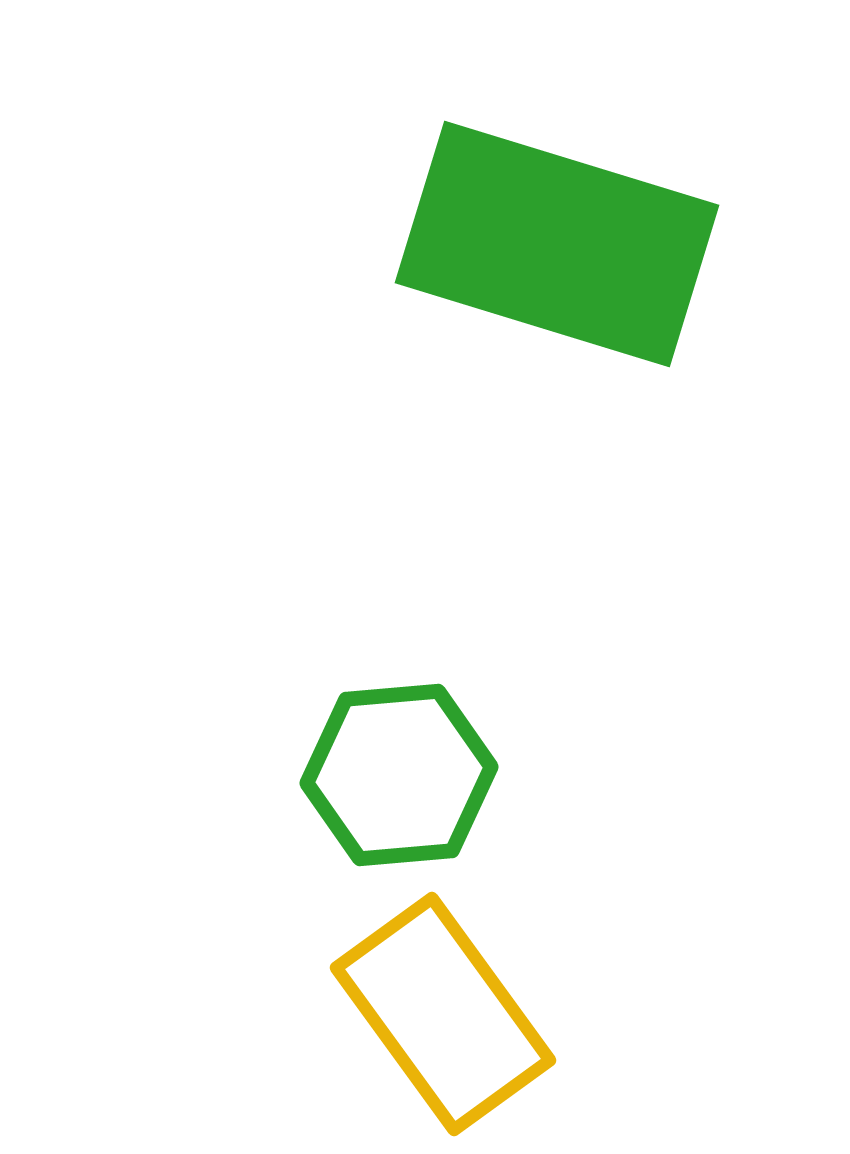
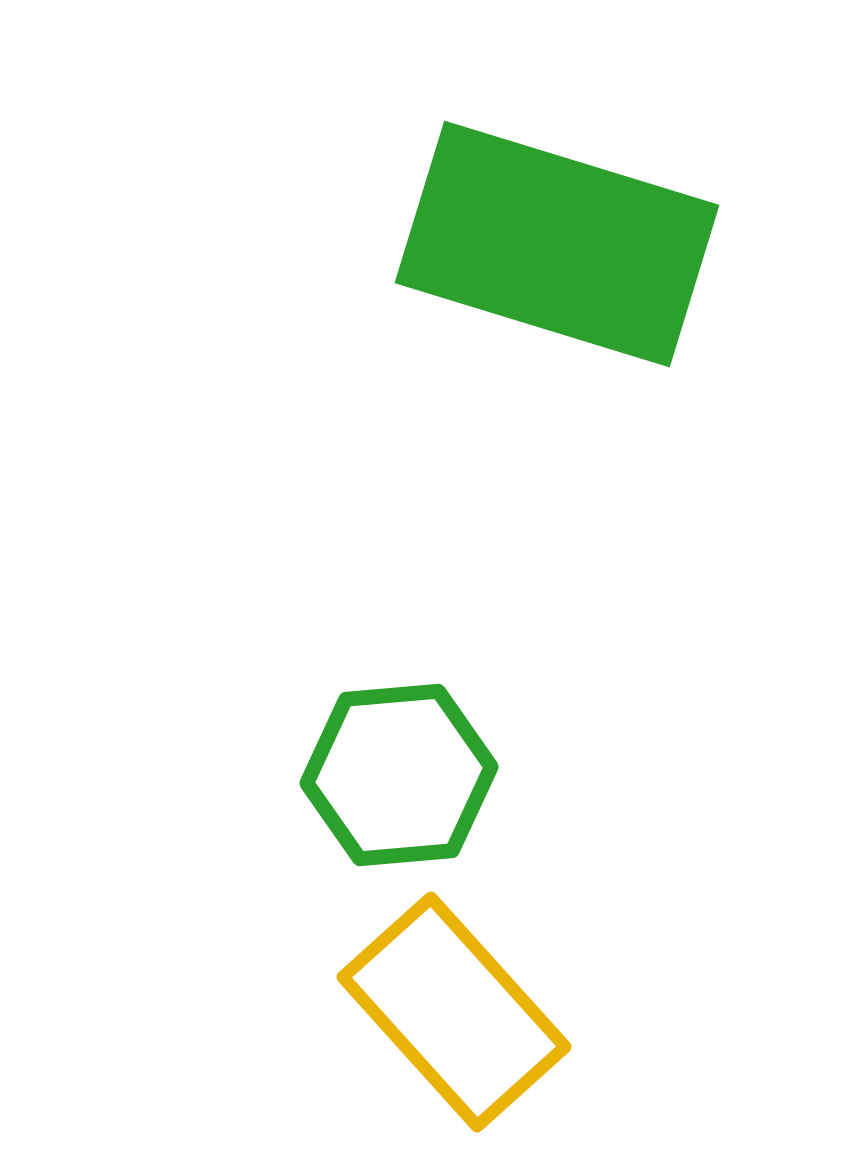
yellow rectangle: moved 11 px right, 2 px up; rotated 6 degrees counterclockwise
